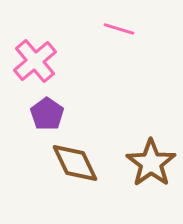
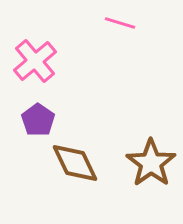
pink line: moved 1 px right, 6 px up
purple pentagon: moved 9 px left, 6 px down
